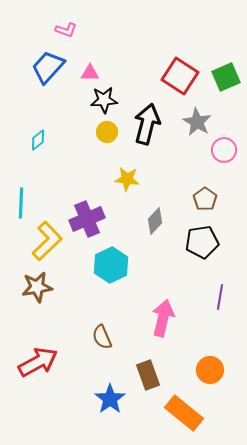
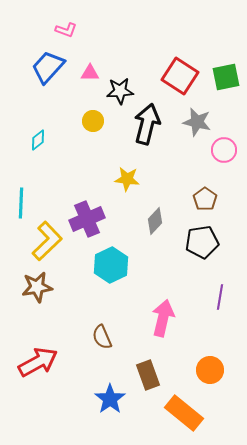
green square: rotated 12 degrees clockwise
black star: moved 16 px right, 9 px up
gray star: rotated 16 degrees counterclockwise
yellow circle: moved 14 px left, 11 px up
